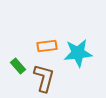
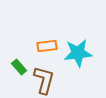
green rectangle: moved 1 px right, 1 px down
brown L-shape: moved 2 px down
